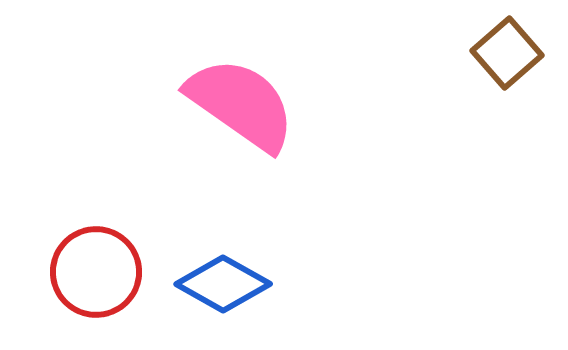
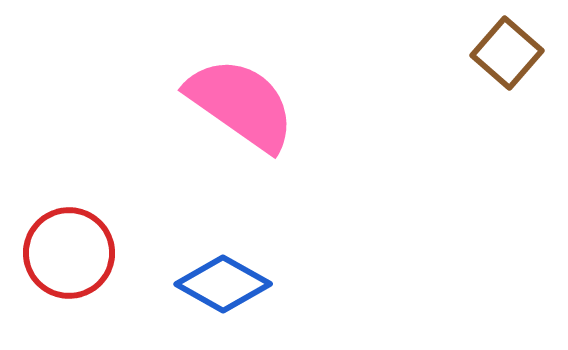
brown square: rotated 8 degrees counterclockwise
red circle: moved 27 px left, 19 px up
